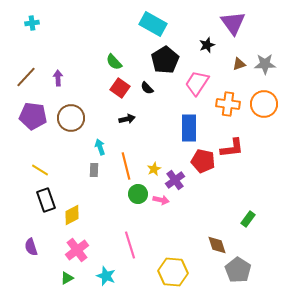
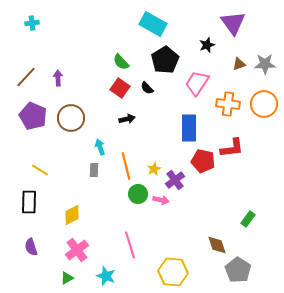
green semicircle: moved 7 px right
purple pentagon: rotated 16 degrees clockwise
black rectangle: moved 17 px left, 2 px down; rotated 20 degrees clockwise
